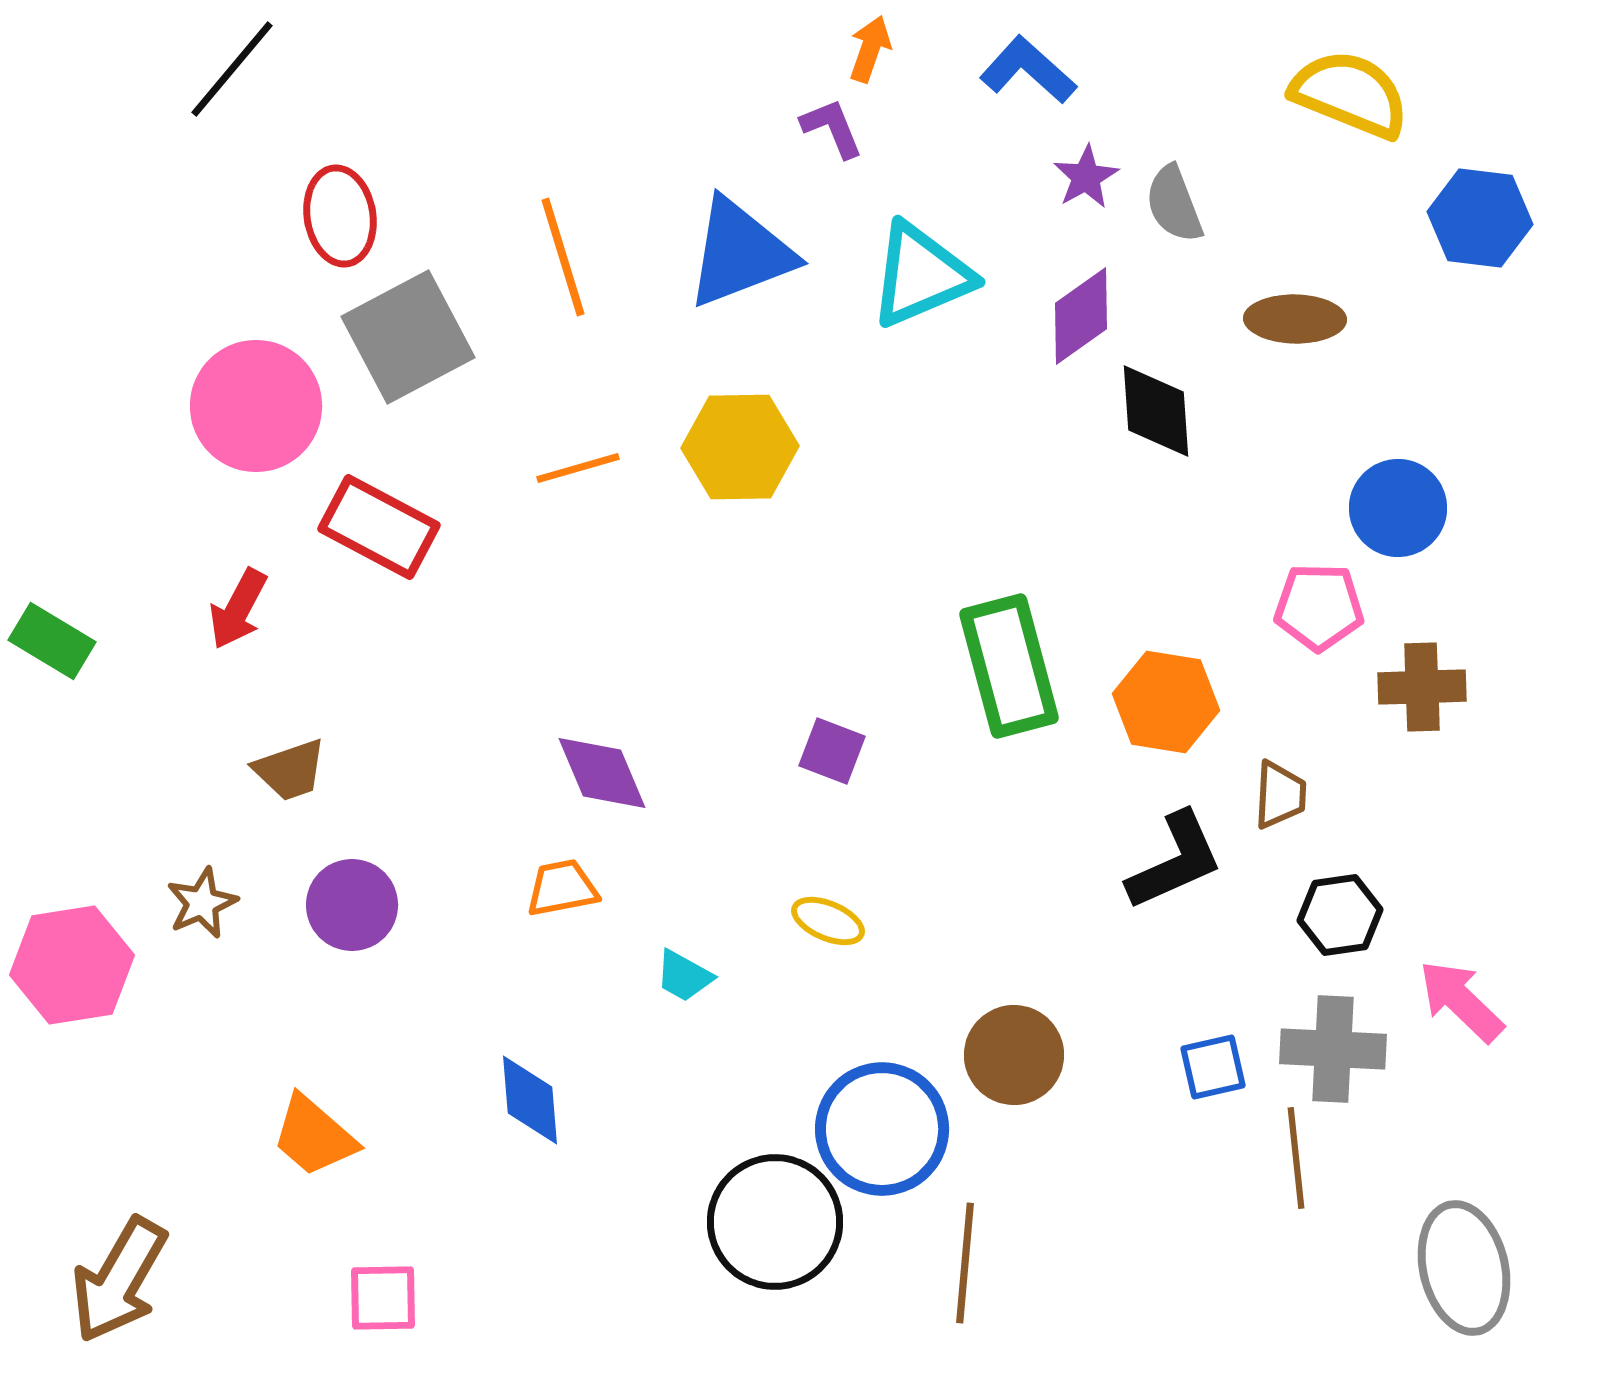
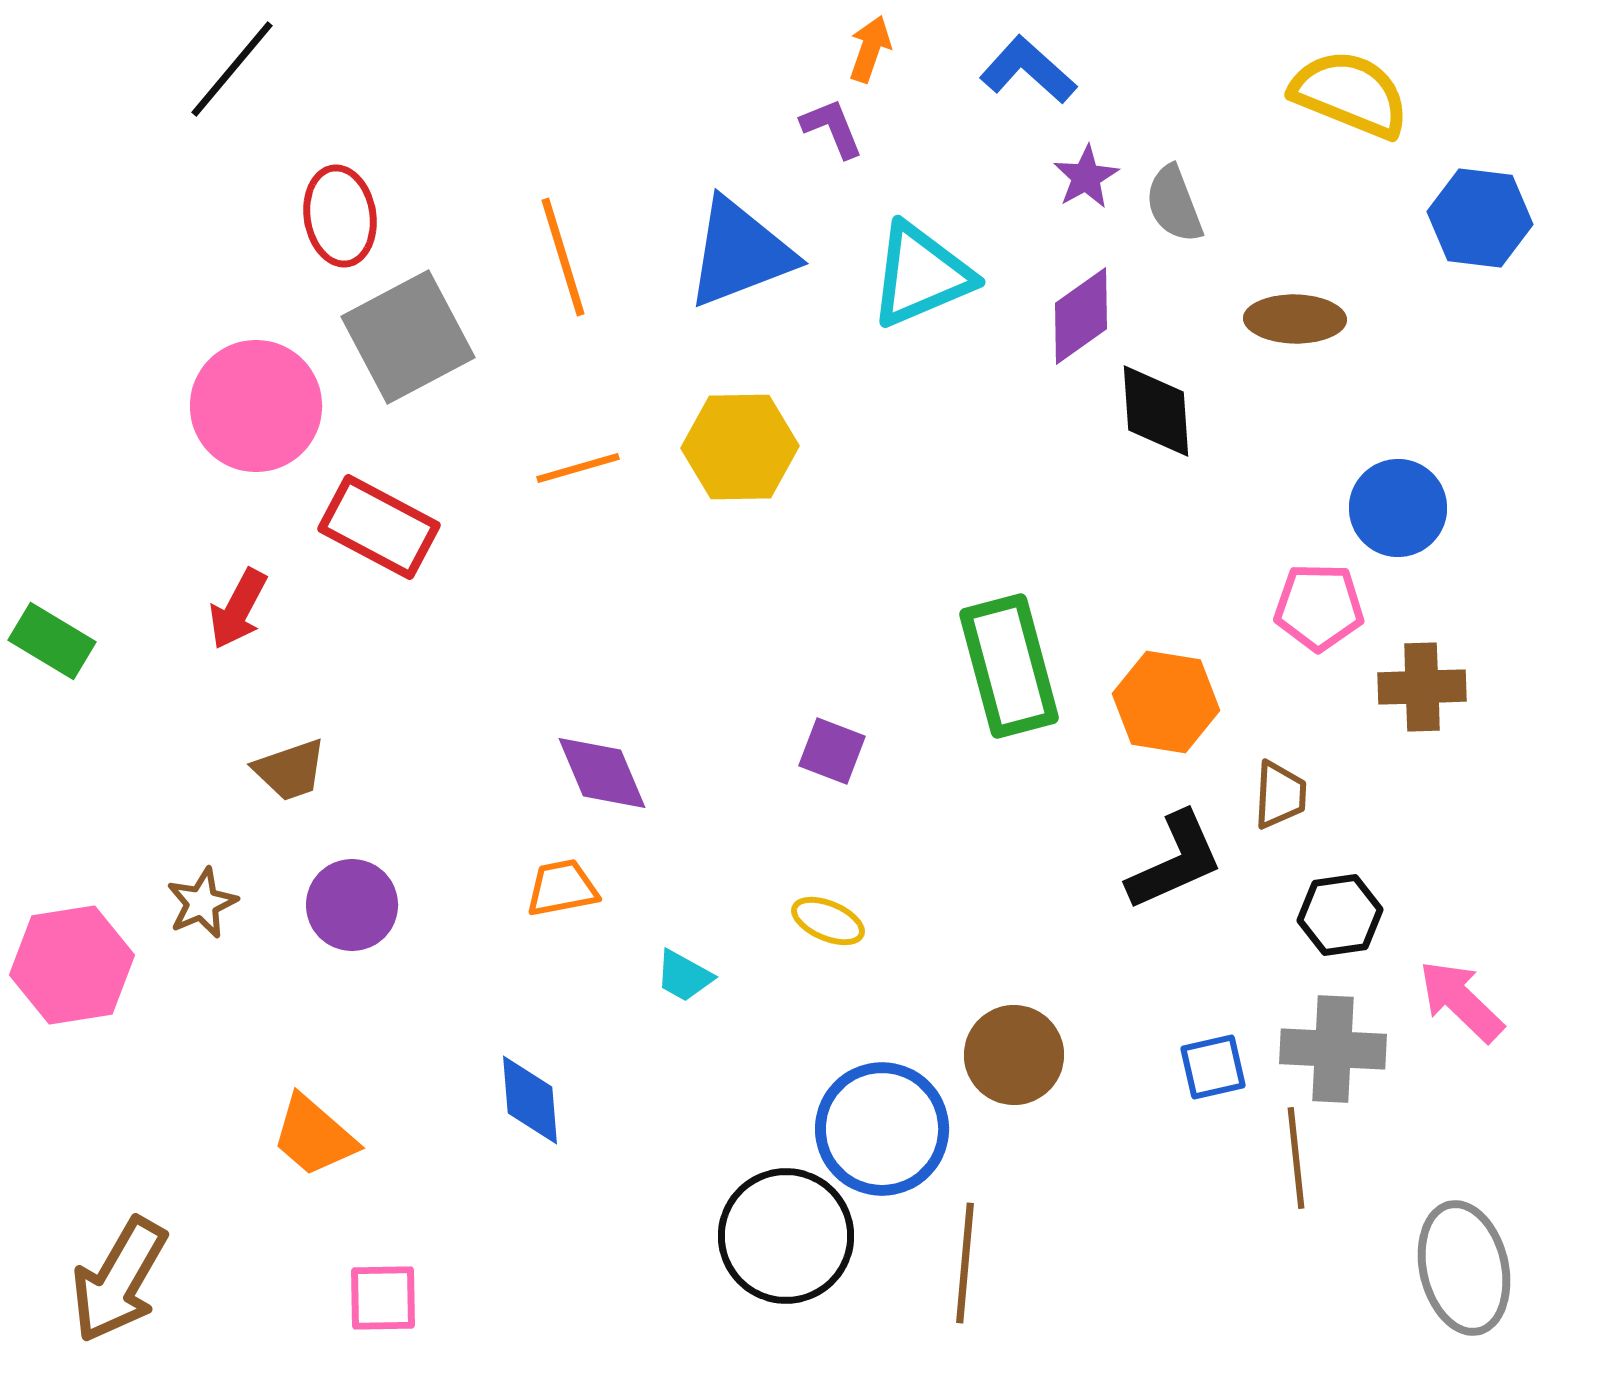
black circle at (775, 1222): moved 11 px right, 14 px down
